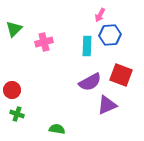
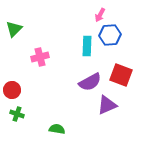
pink cross: moved 4 px left, 15 px down
